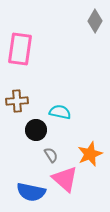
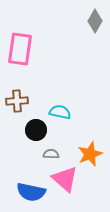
gray semicircle: moved 1 px up; rotated 56 degrees counterclockwise
